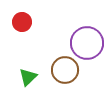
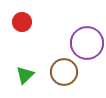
brown circle: moved 1 px left, 2 px down
green triangle: moved 3 px left, 2 px up
